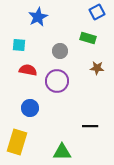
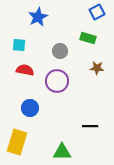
red semicircle: moved 3 px left
